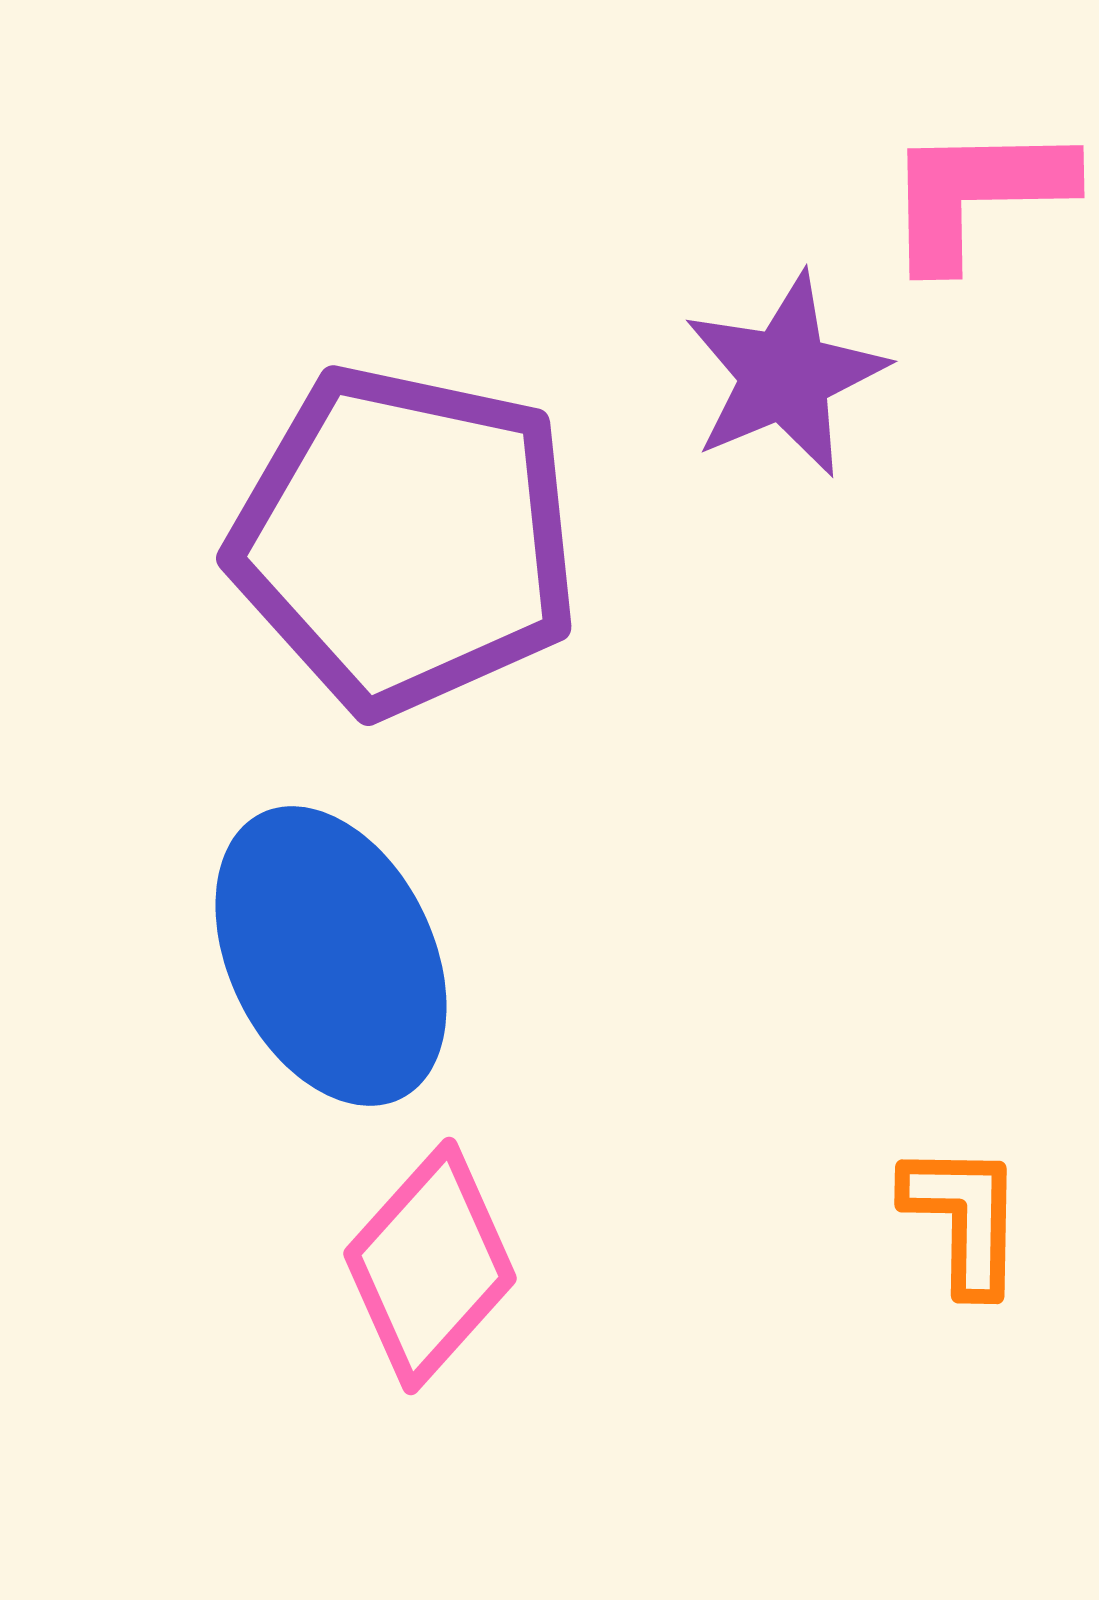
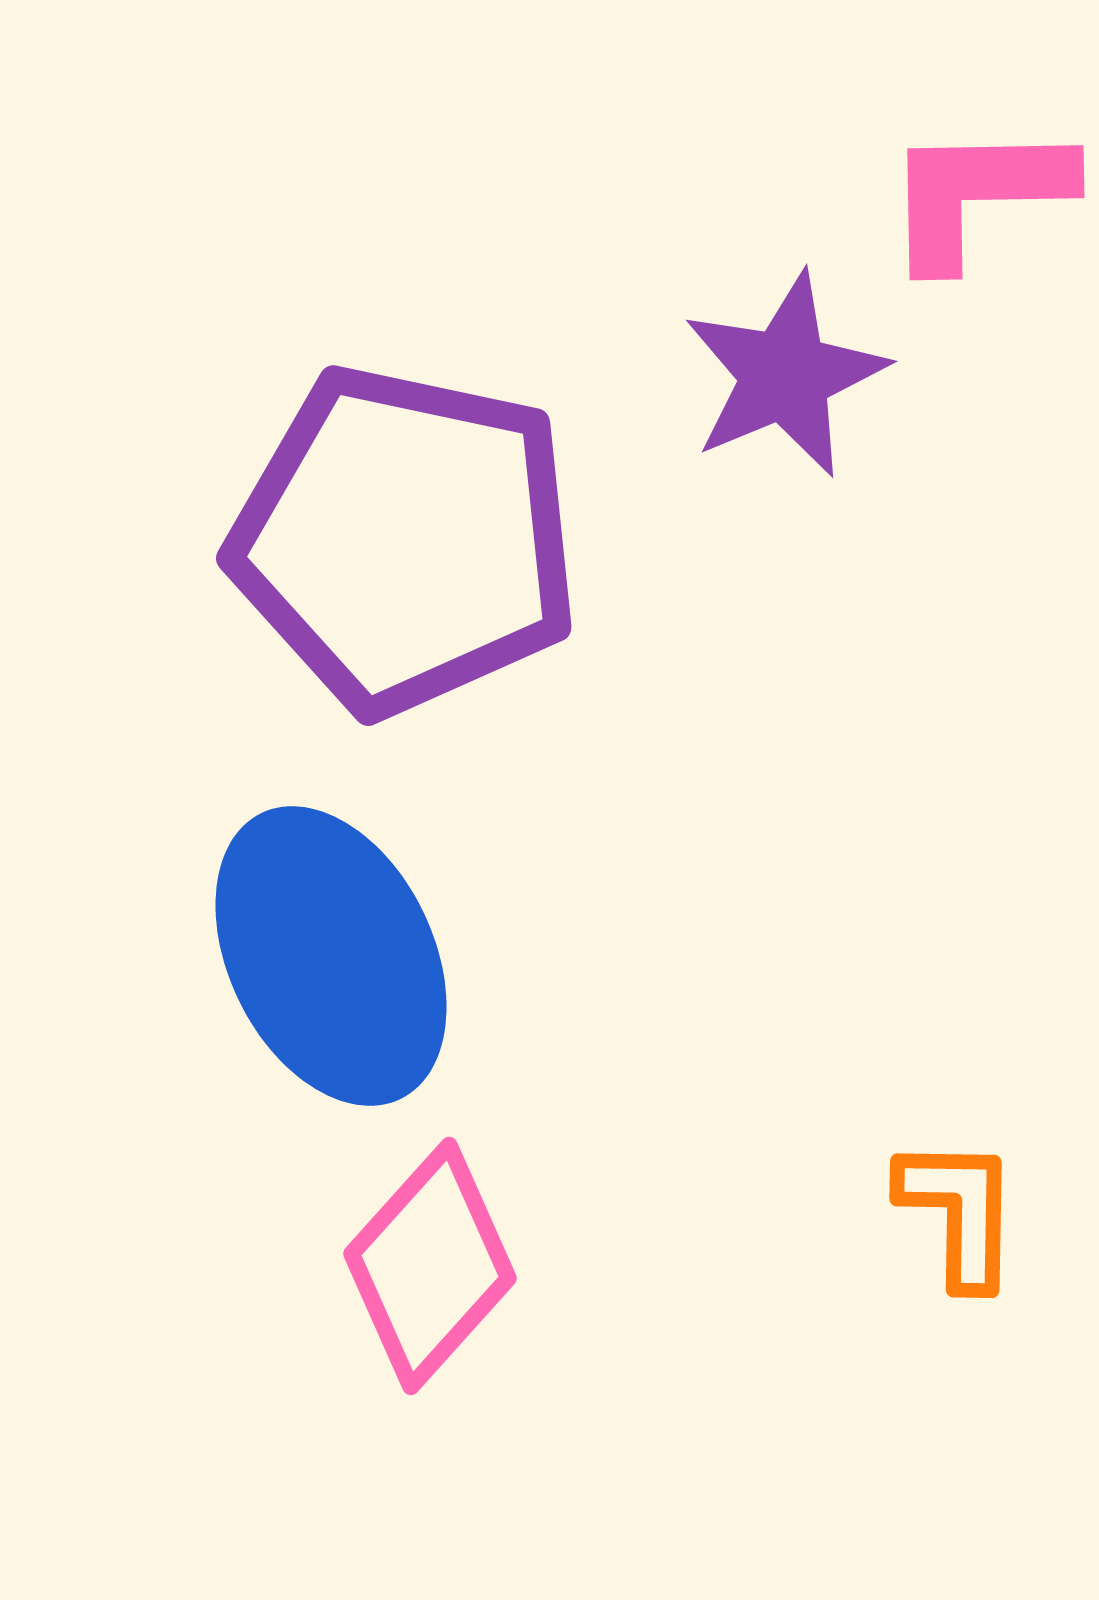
orange L-shape: moved 5 px left, 6 px up
